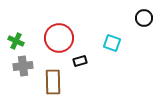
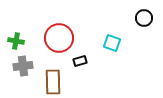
green cross: rotated 14 degrees counterclockwise
